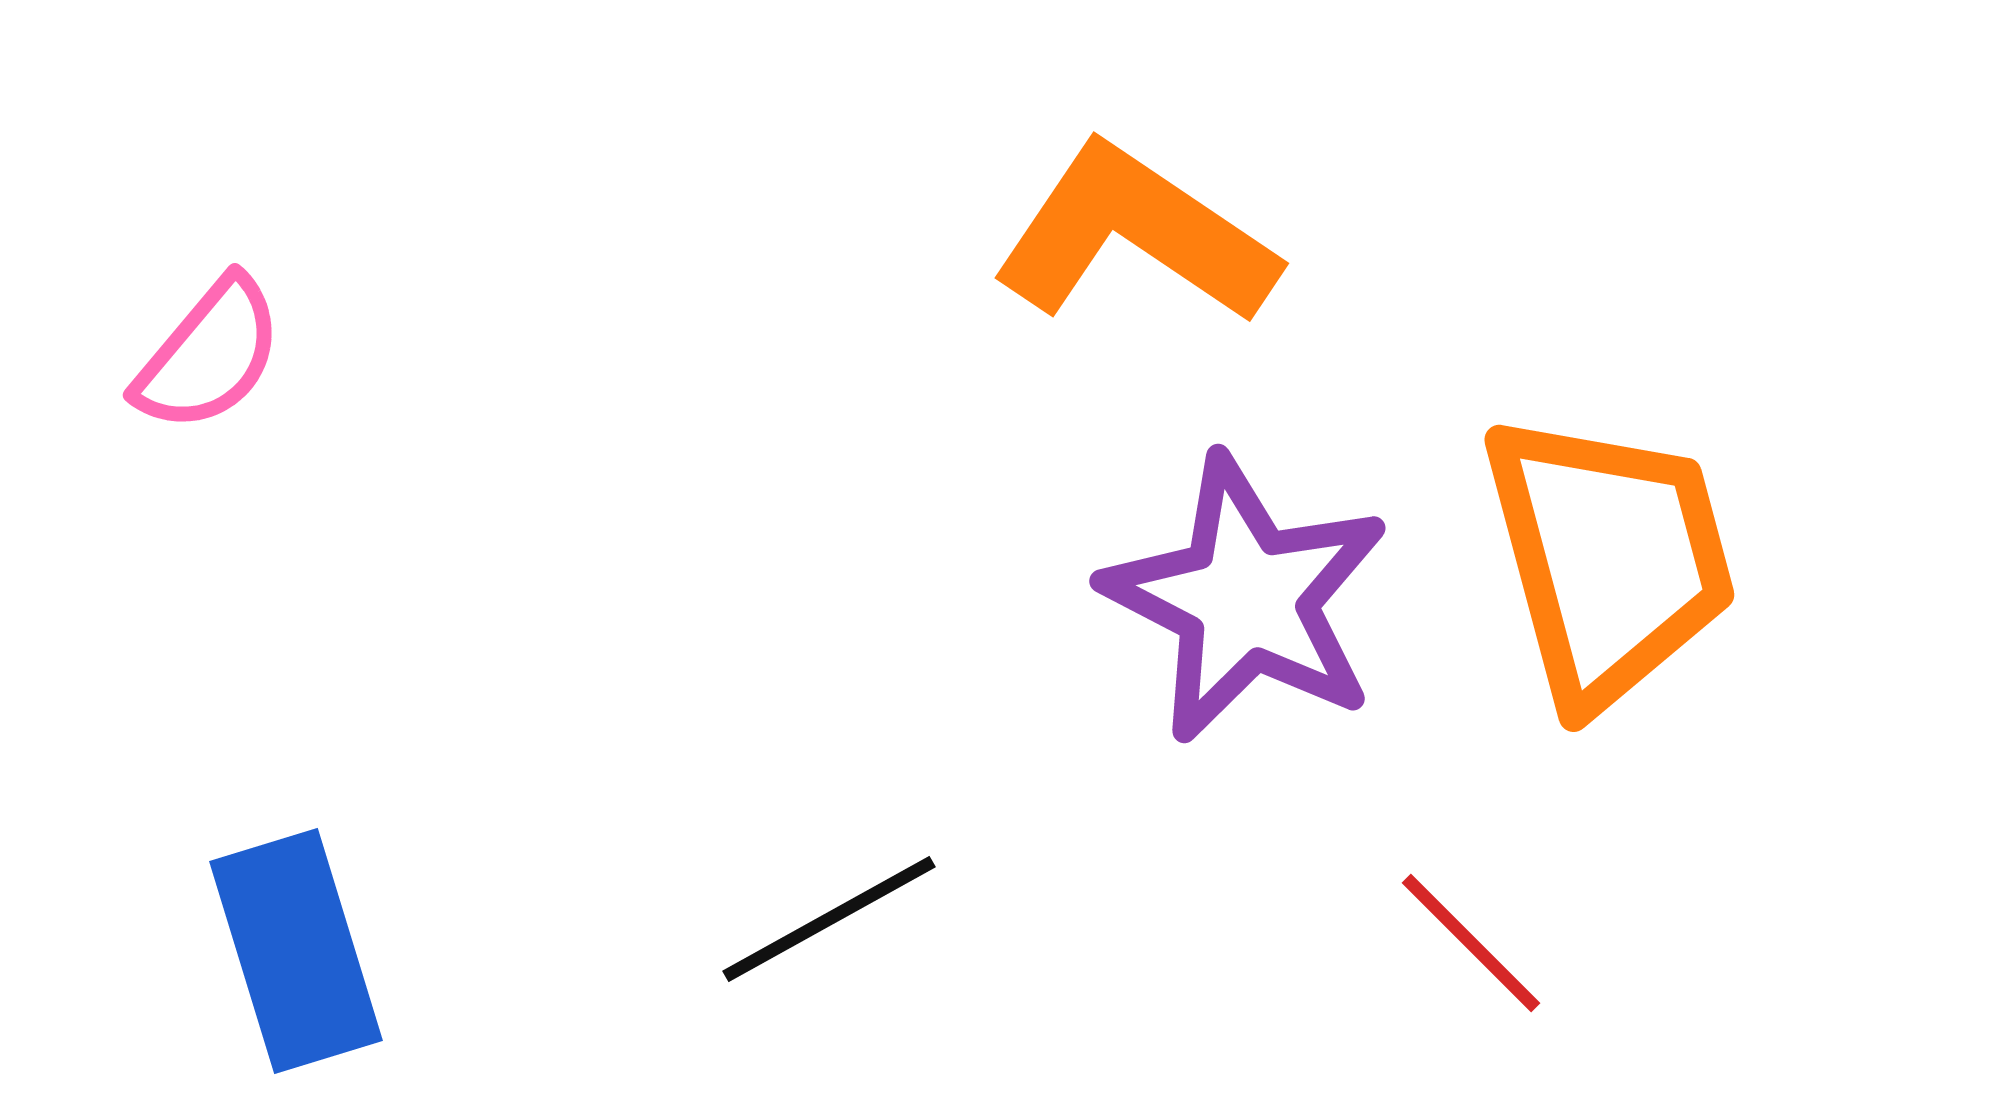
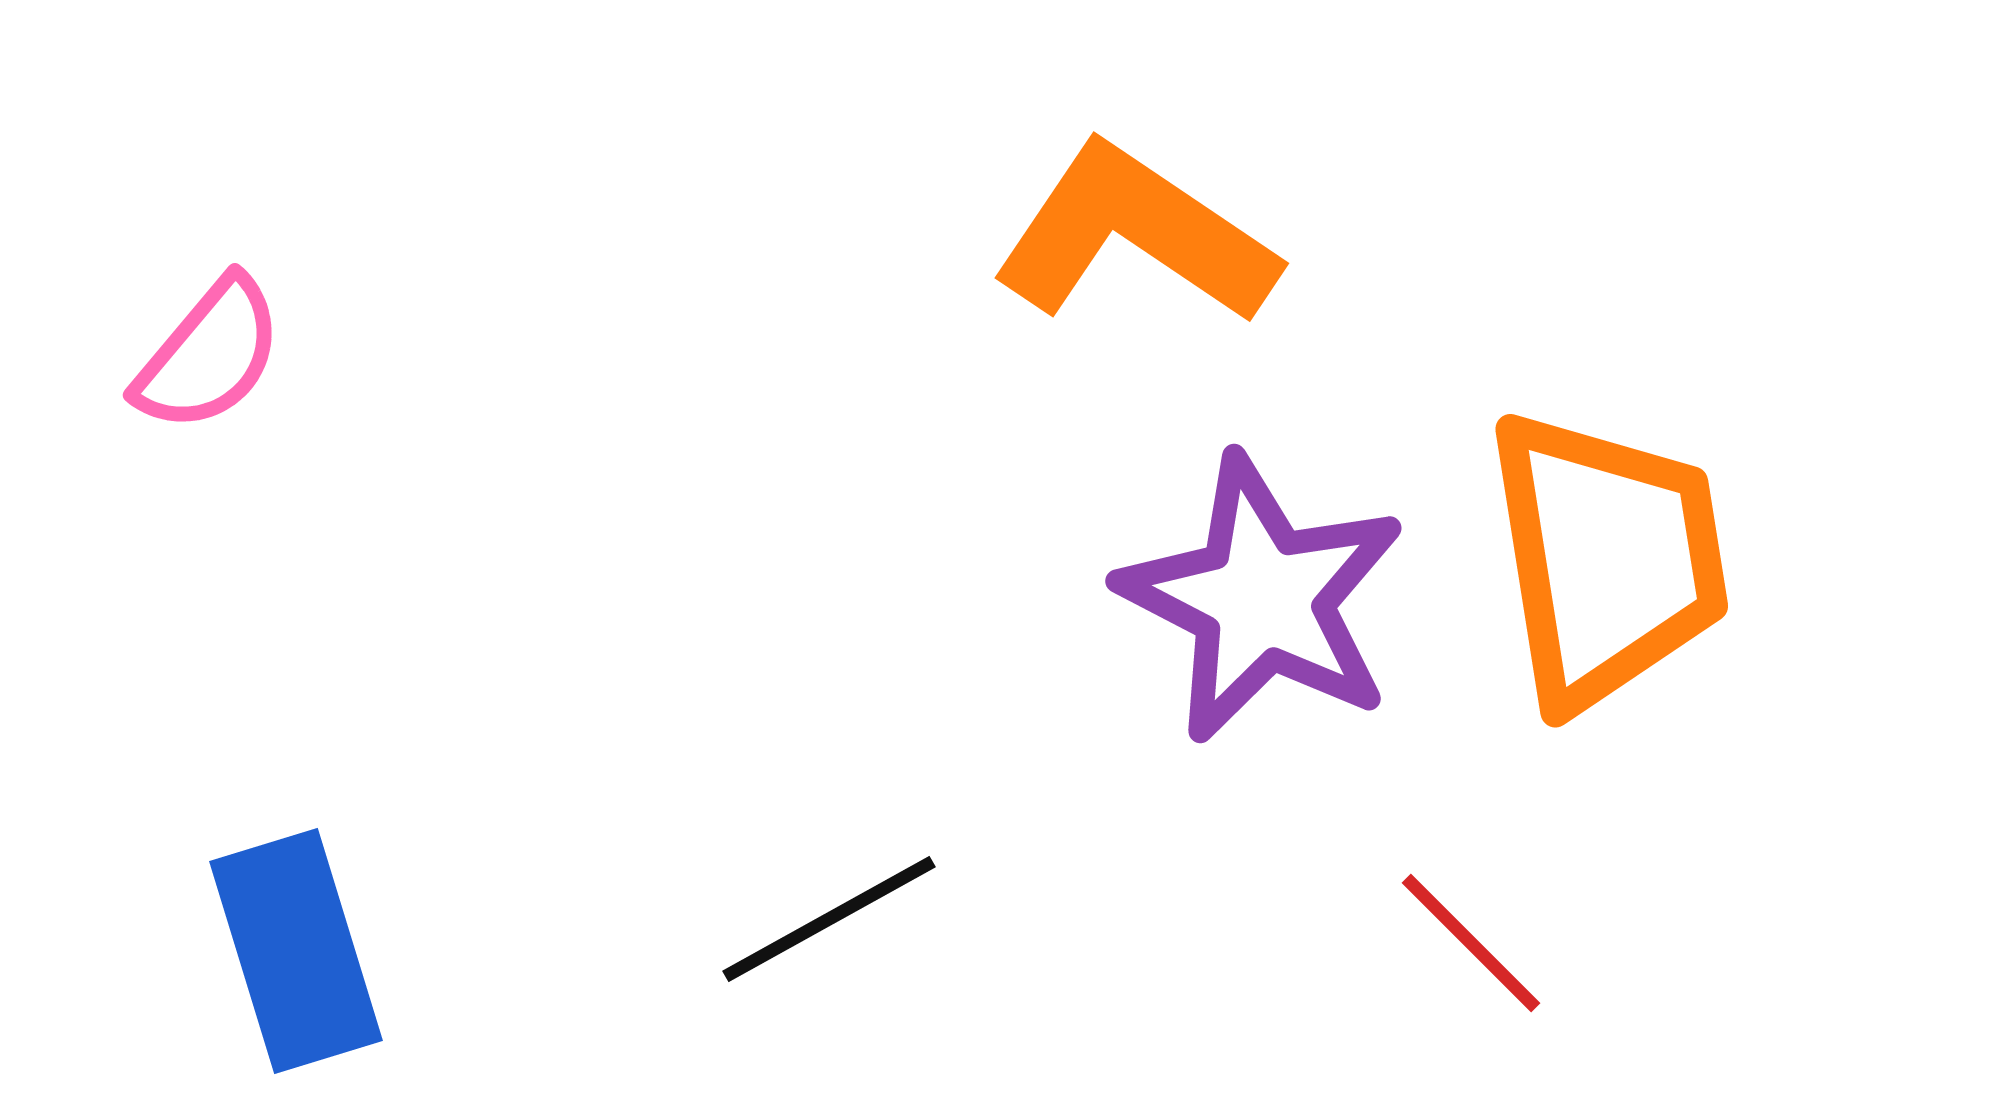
orange trapezoid: moved 2 px left; rotated 6 degrees clockwise
purple star: moved 16 px right
